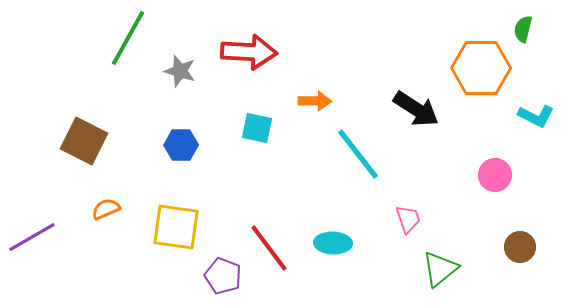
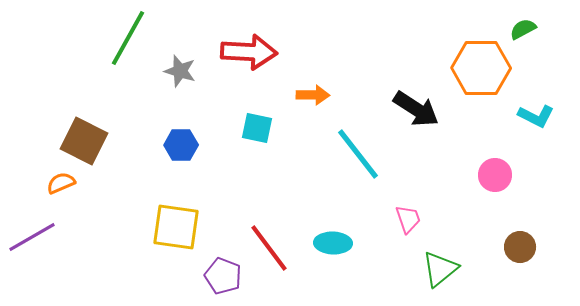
green semicircle: rotated 48 degrees clockwise
orange arrow: moved 2 px left, 6 px up
orange semicircle: moved 45 px left, 26 px up
